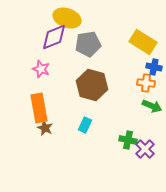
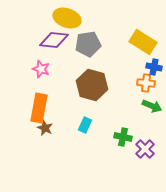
purple diamond: moved 3 px down; rotated 28 degrees clockwise
orange rectangle: rotated 20 degrees clockwise
green cross: moved 5 px left, 3 px up
